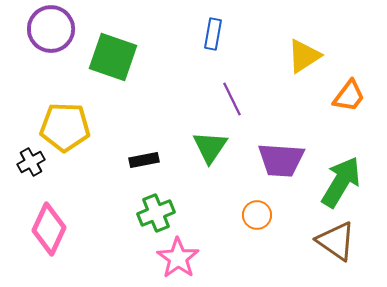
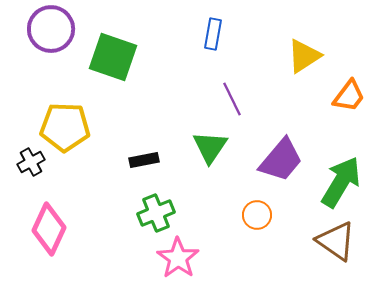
purple trapezoid: rotated 54 degrees counterclockwise
